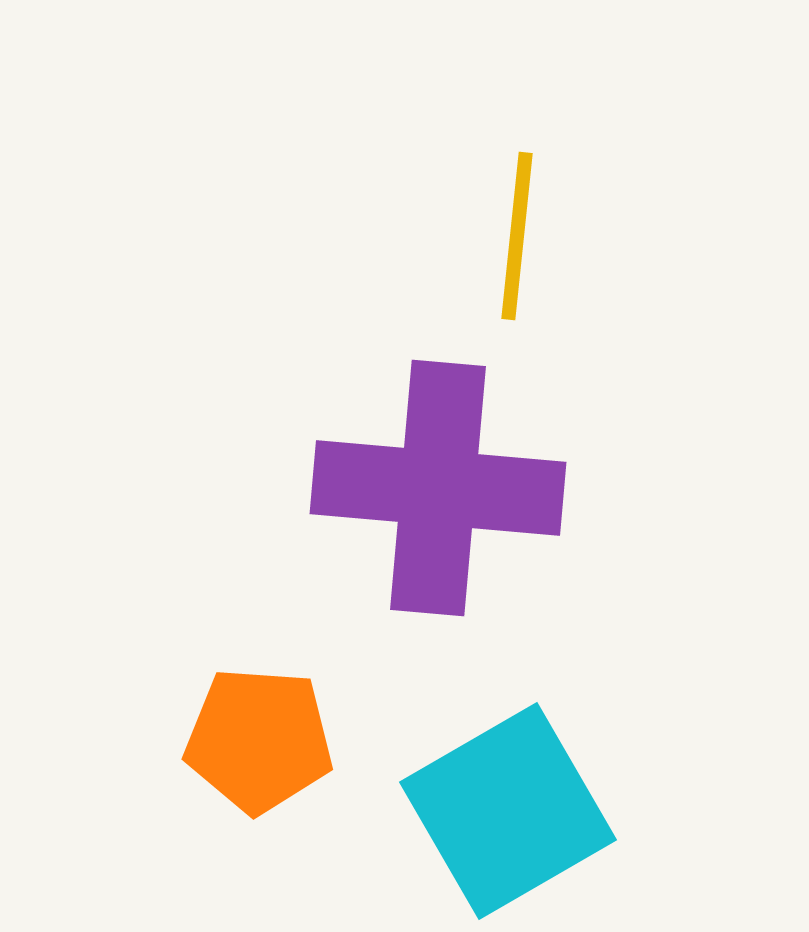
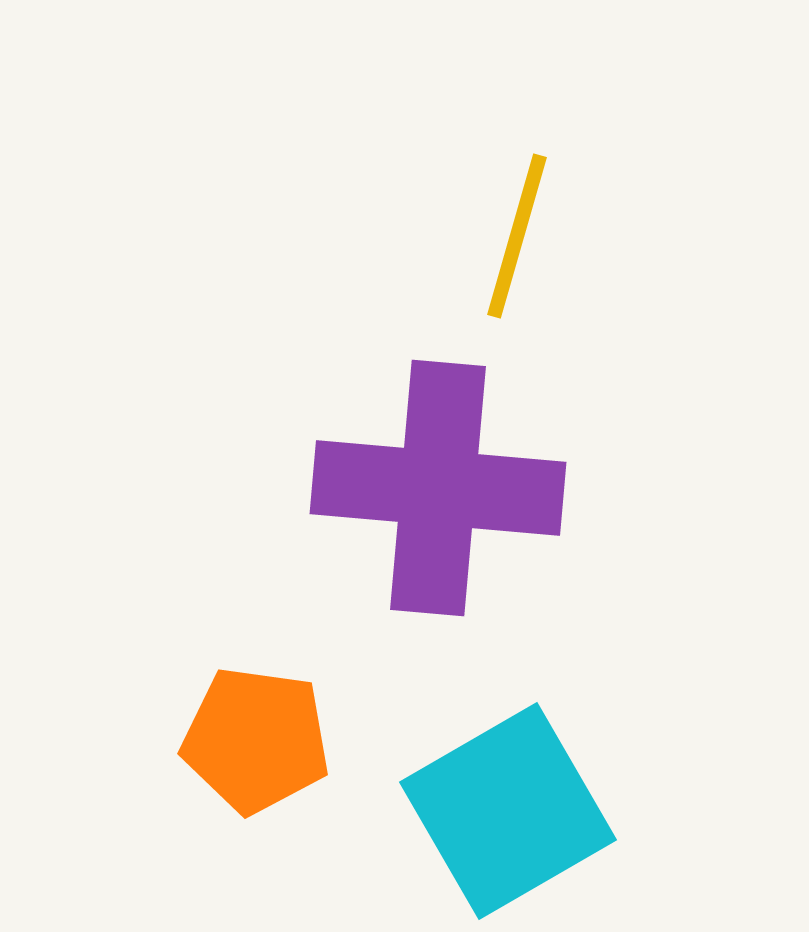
yellow line: rotated 10 degrees clockwise
orange pentagon: moved 3 px left; rotated 4 degrees clockwise
